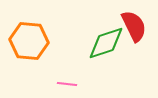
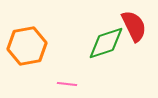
orange hexagon: moved 2 px left, 5 px down; rotated 15 degrees counterclockwise
